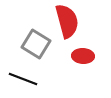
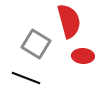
red semicircle: moved 2 px right
black line: moved 3 px right, 1 px up
